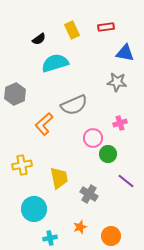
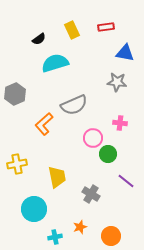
pink cross: rotated 24 degrees clockwise
yellow cross: moved 5 px left, 1 px up
yellow trapezoid: moved 2 px left, 1 px up
gray cross: moved 2 px right
cyan cross: moved 5 px right, 1 px up
